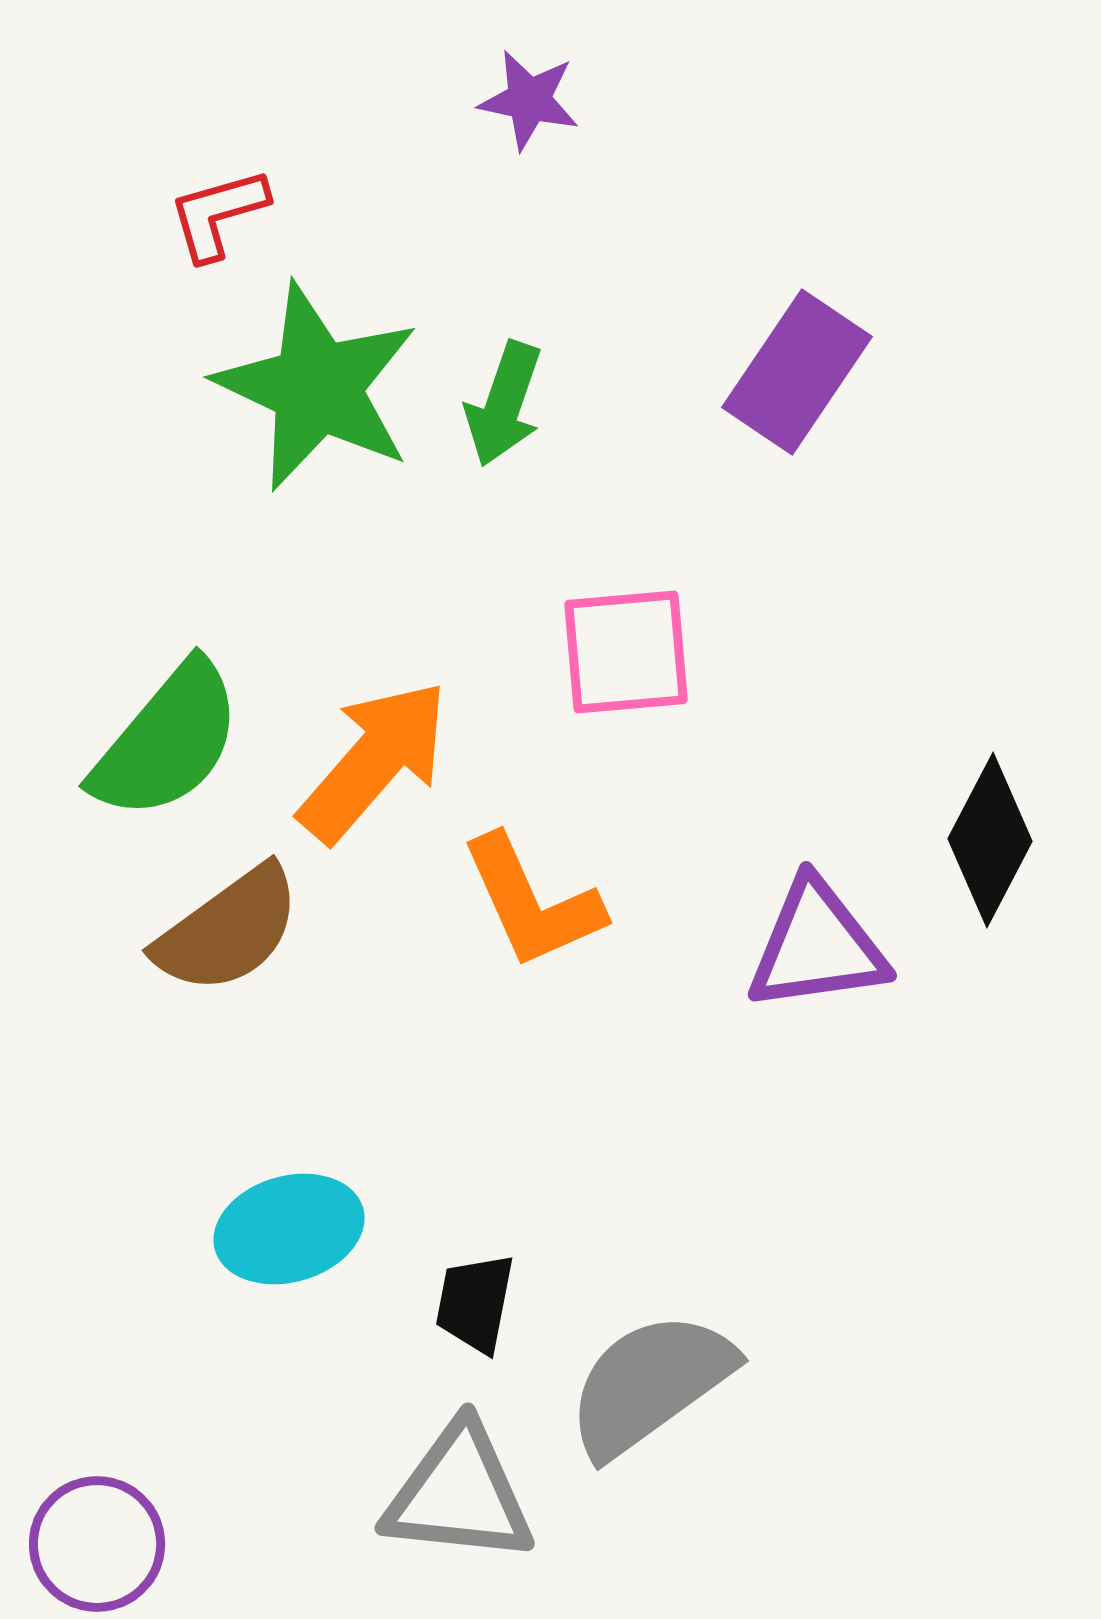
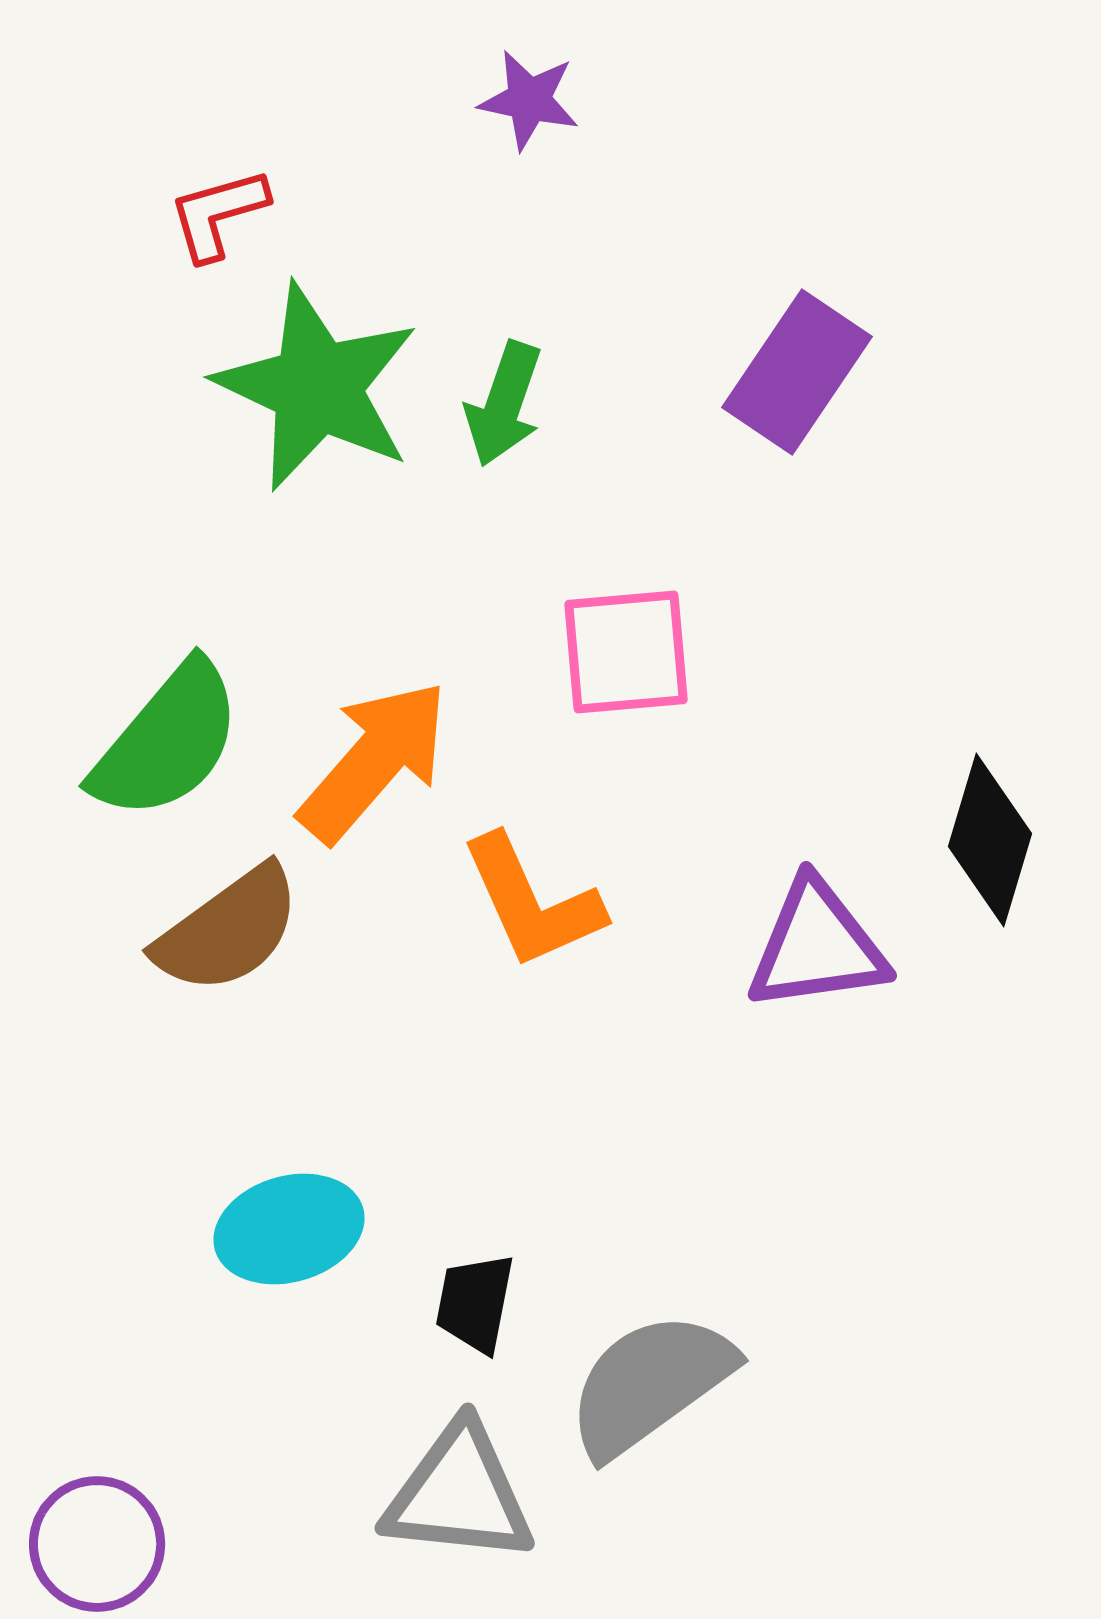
black diamond: rotated 11 degrees counterclockwise
